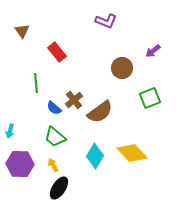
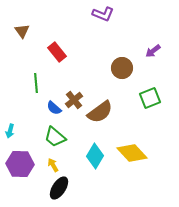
purple L-shape: moved 3 px left, 7 px up
